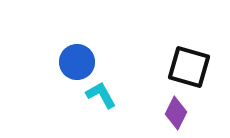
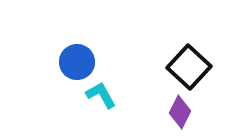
black square: rotated 27 degrees clockwise
purple diamond: moved 4 px right, 1 px up
